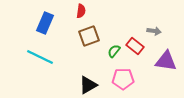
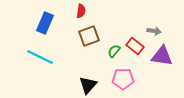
purple triangle: moved 4 px left, 5 px up
black triangle: rotated 18 degrees counterclockwise
